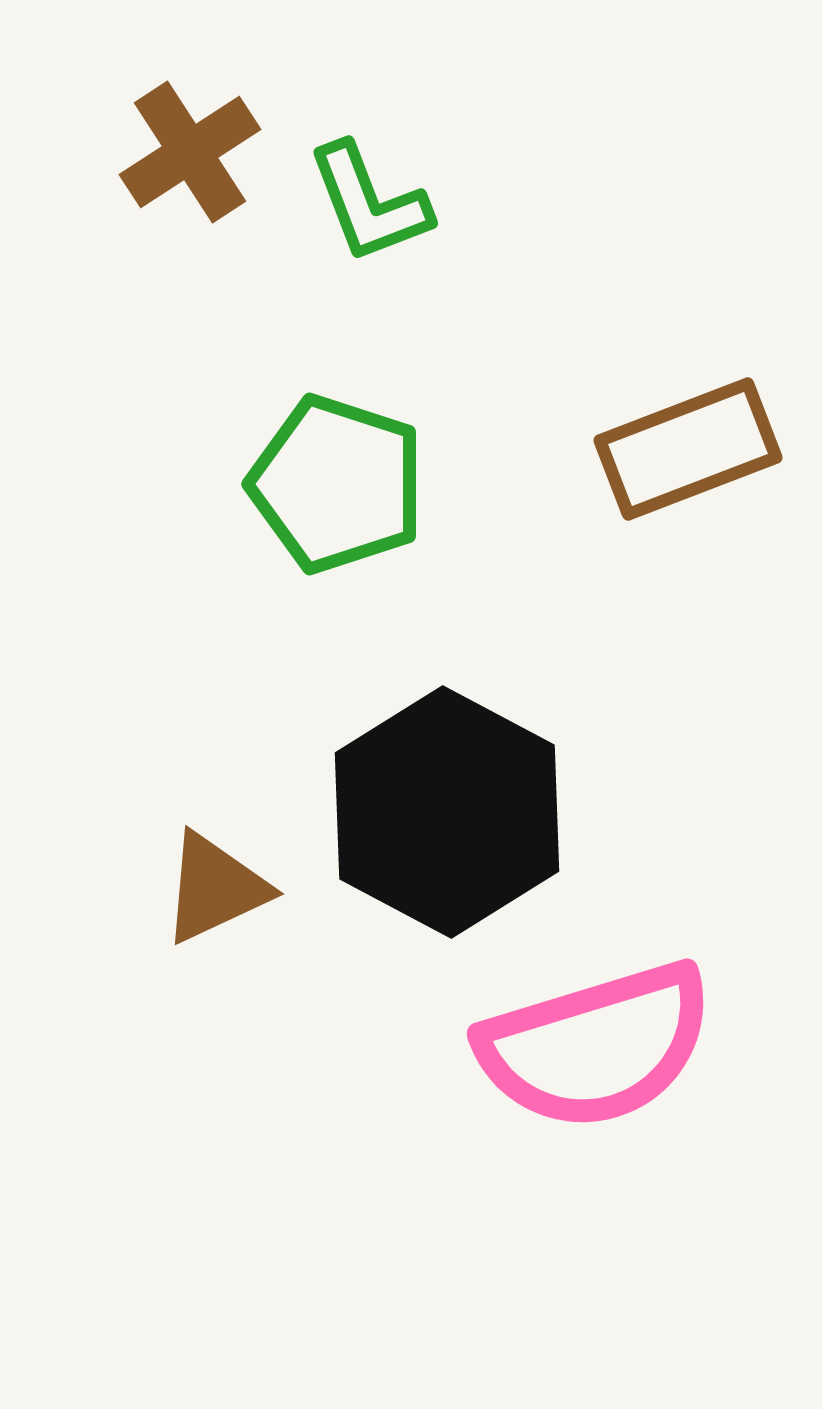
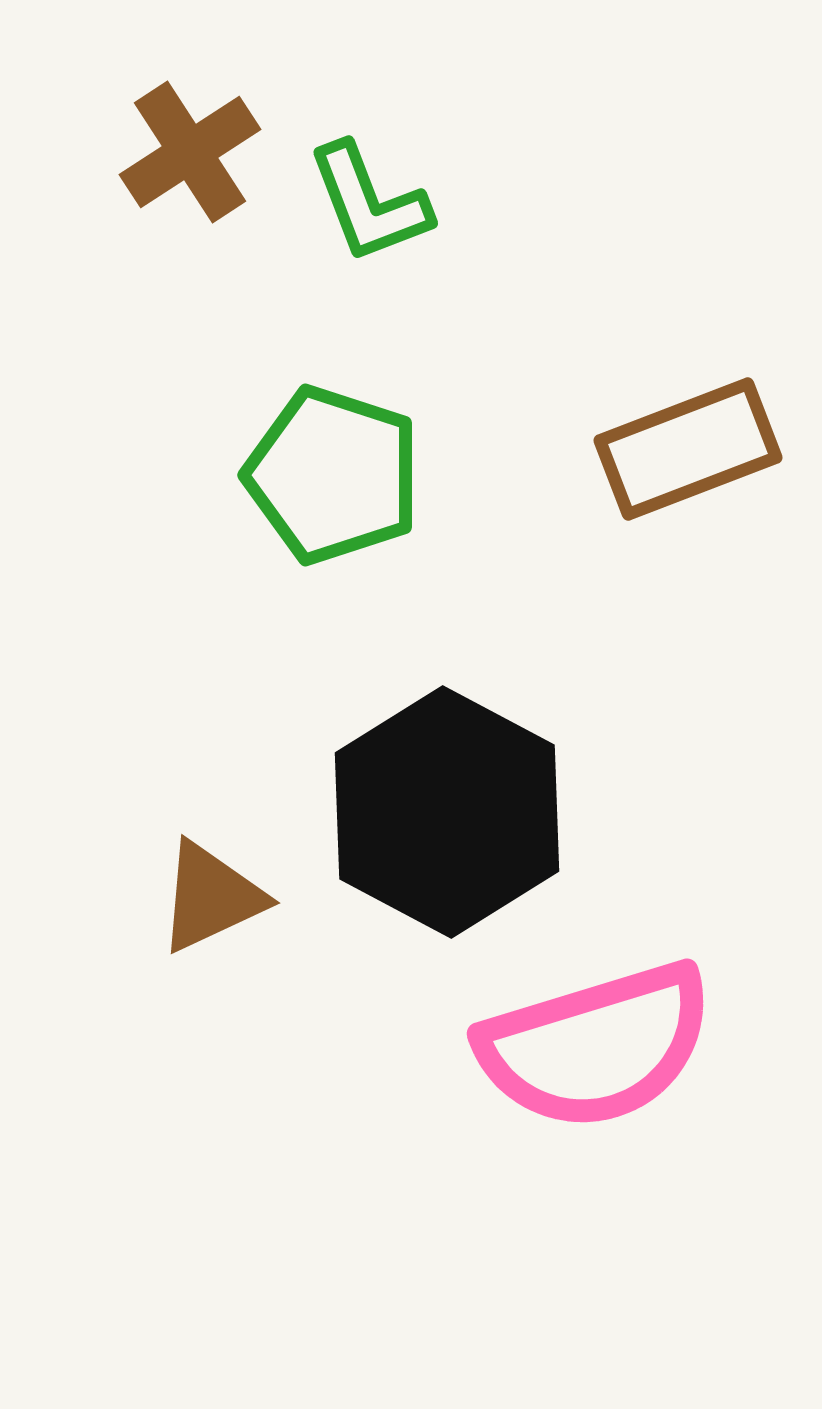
green pentagon: moved 4 px left, 9 px up
brown triangle: moved 4 px left, 9 px down
